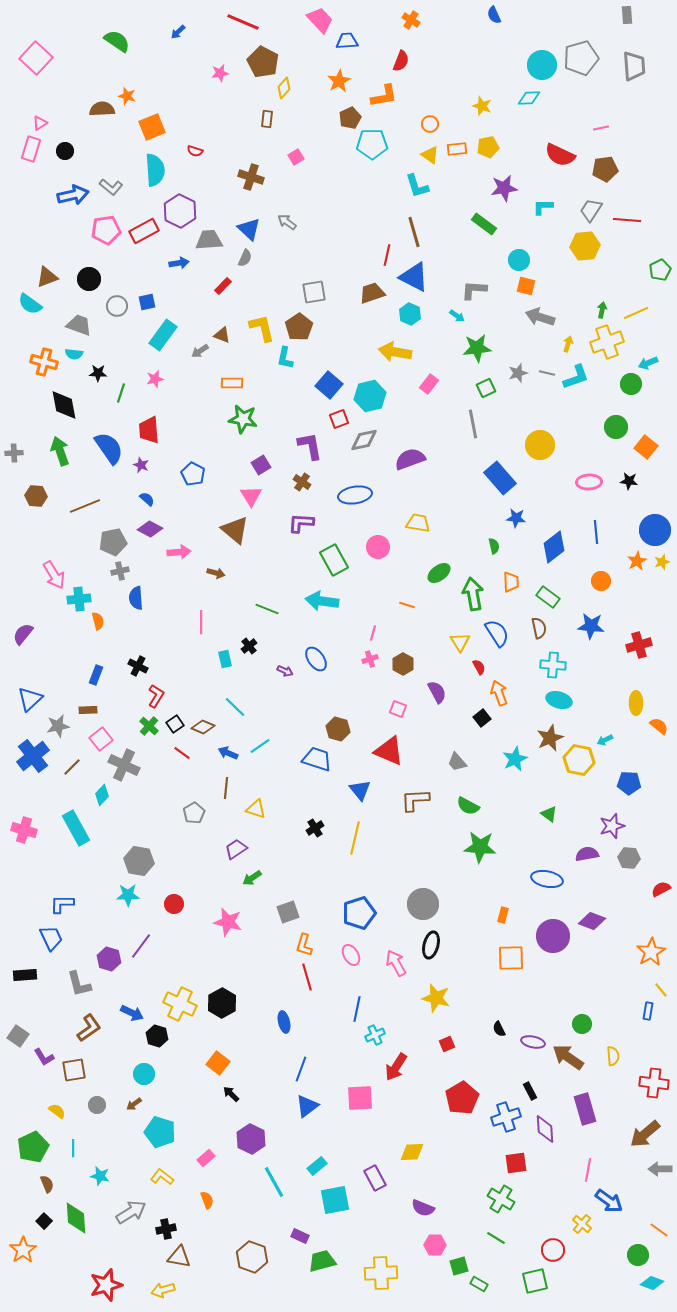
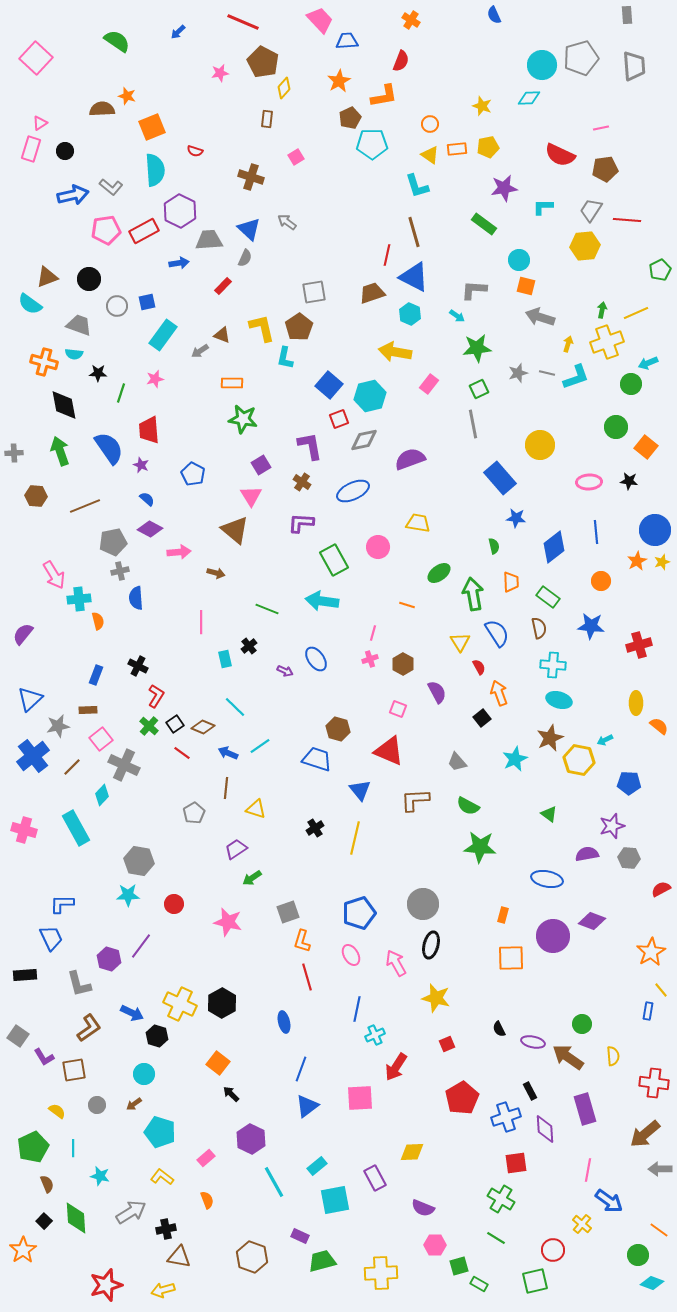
green square at (486, 388): moved 7 px left, 1 px down
blue ellipse at (355, 495): moved 2 px left, 4 px up; rotated 16 degrees counterclockwise
orange L-shape at (304, 945): moved 2 px left, 4 px up
